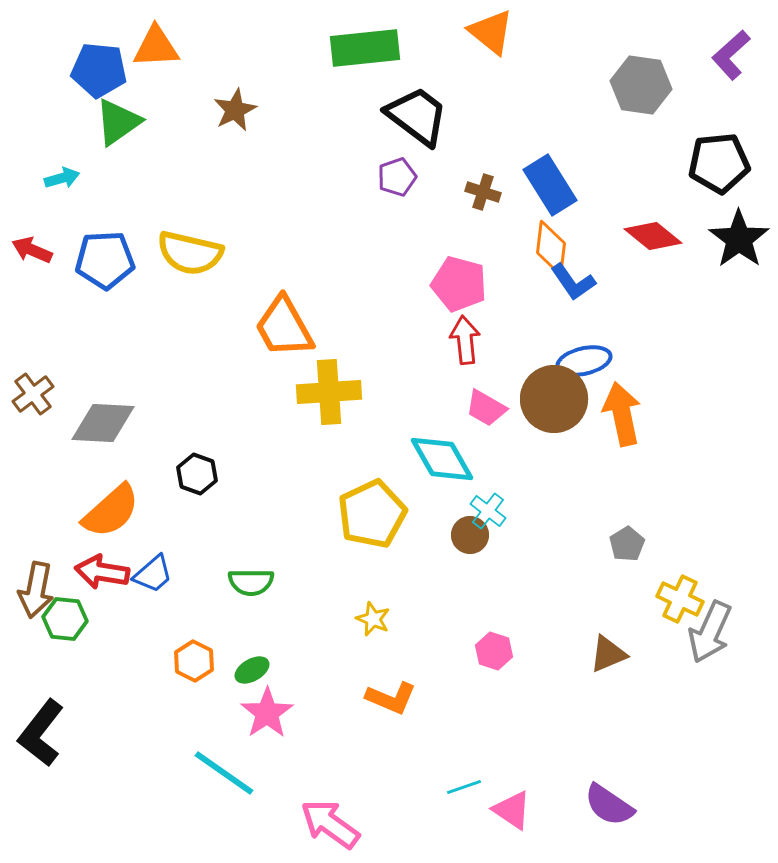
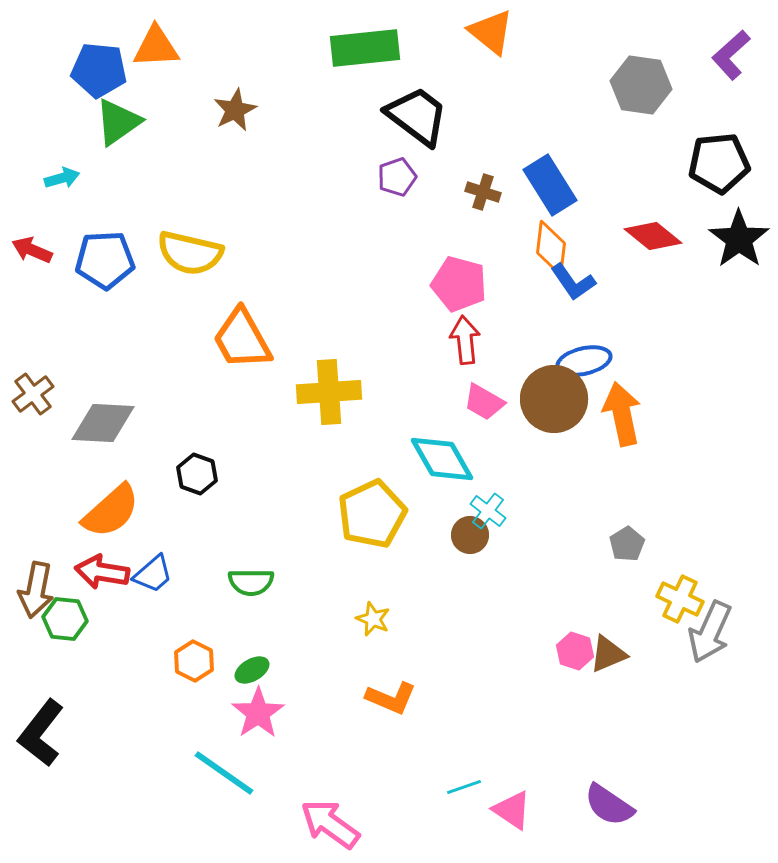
orange trapezoid at (284, 327): moved 42 px left, 12 px down
pink trapezoid at (486, 408): moved 2 px left, 6 px up
pink hexagon at (494, 651): moved 81 px right
pink star at (267, 713): moved 9 px left
